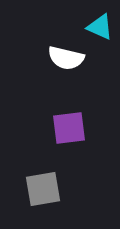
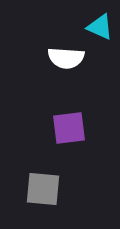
white semicircle: rotated 9 degrees counterclockwise
gray square: rotated 15 degrees clockwise
